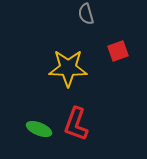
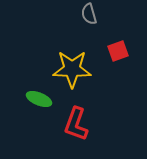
gray semicircle: moved 3 px right
yellow star: moved 4 px right, 1 px down
green ellipse: moved 30 px up
